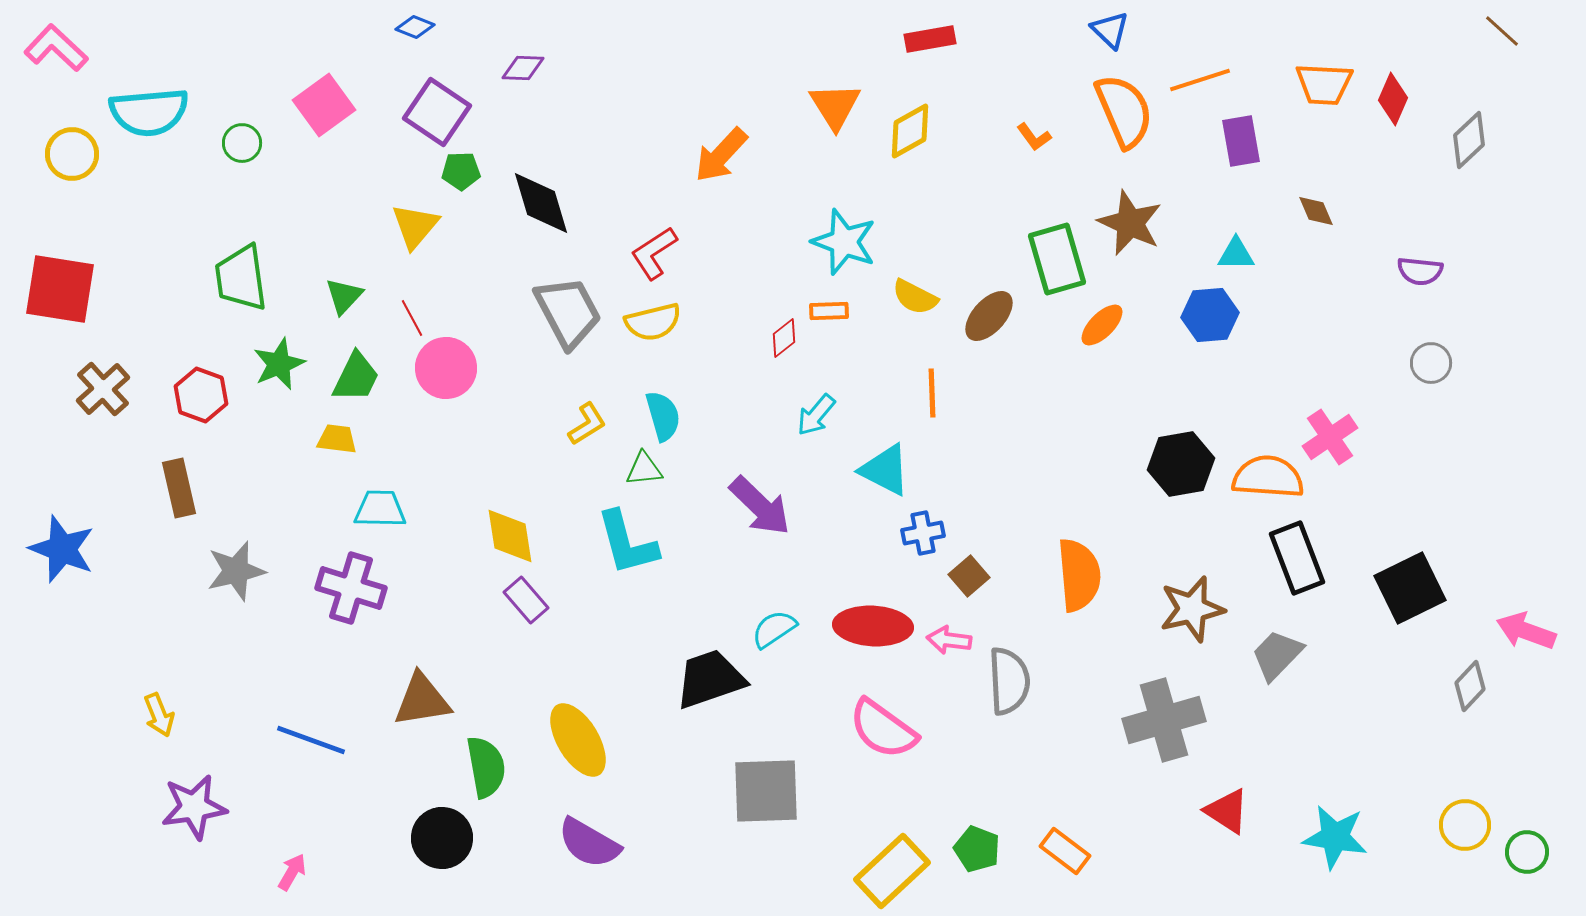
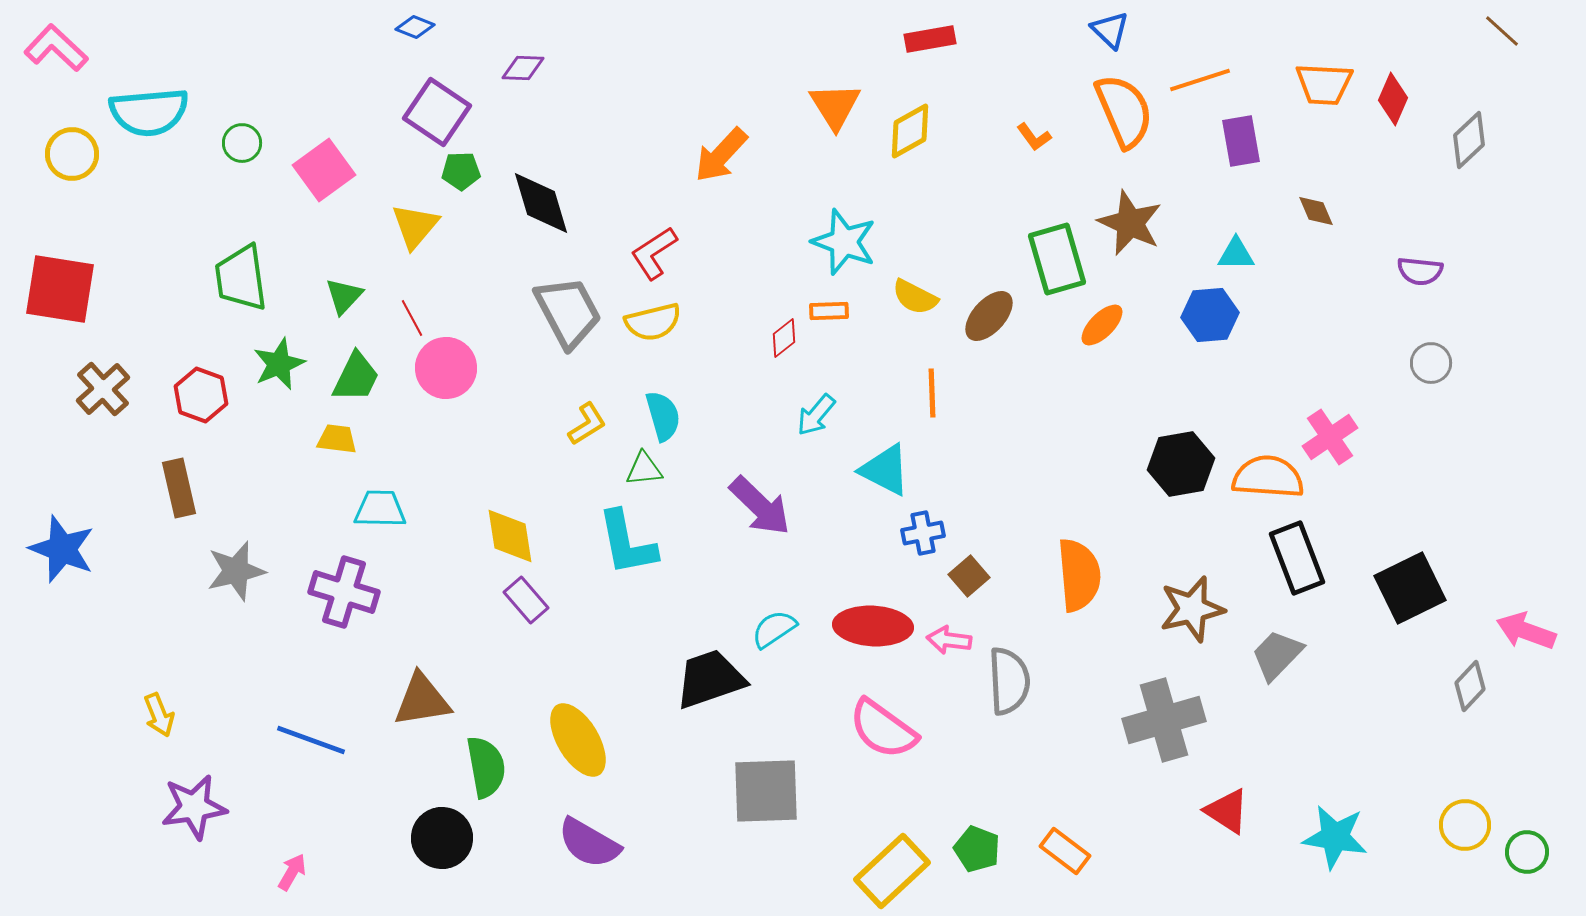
pink square at (324, 105): moved 65 px down
cyan L-shape at (627, 543): rotated 4 degrees clockwise
purple cross at (351, 588): moved 7 px left, 4 px down
